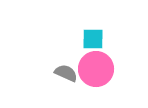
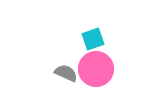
cyan square: rotated 20 degrees counterclockwise
